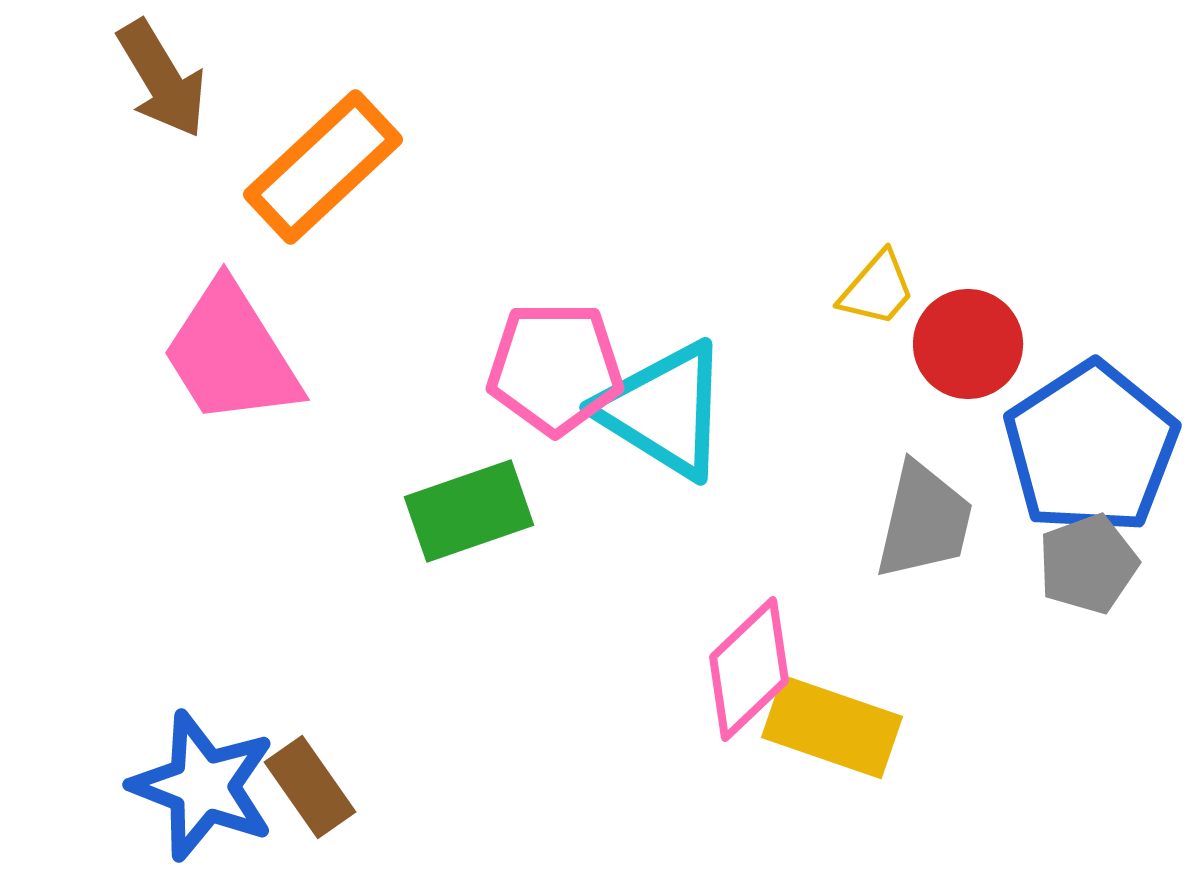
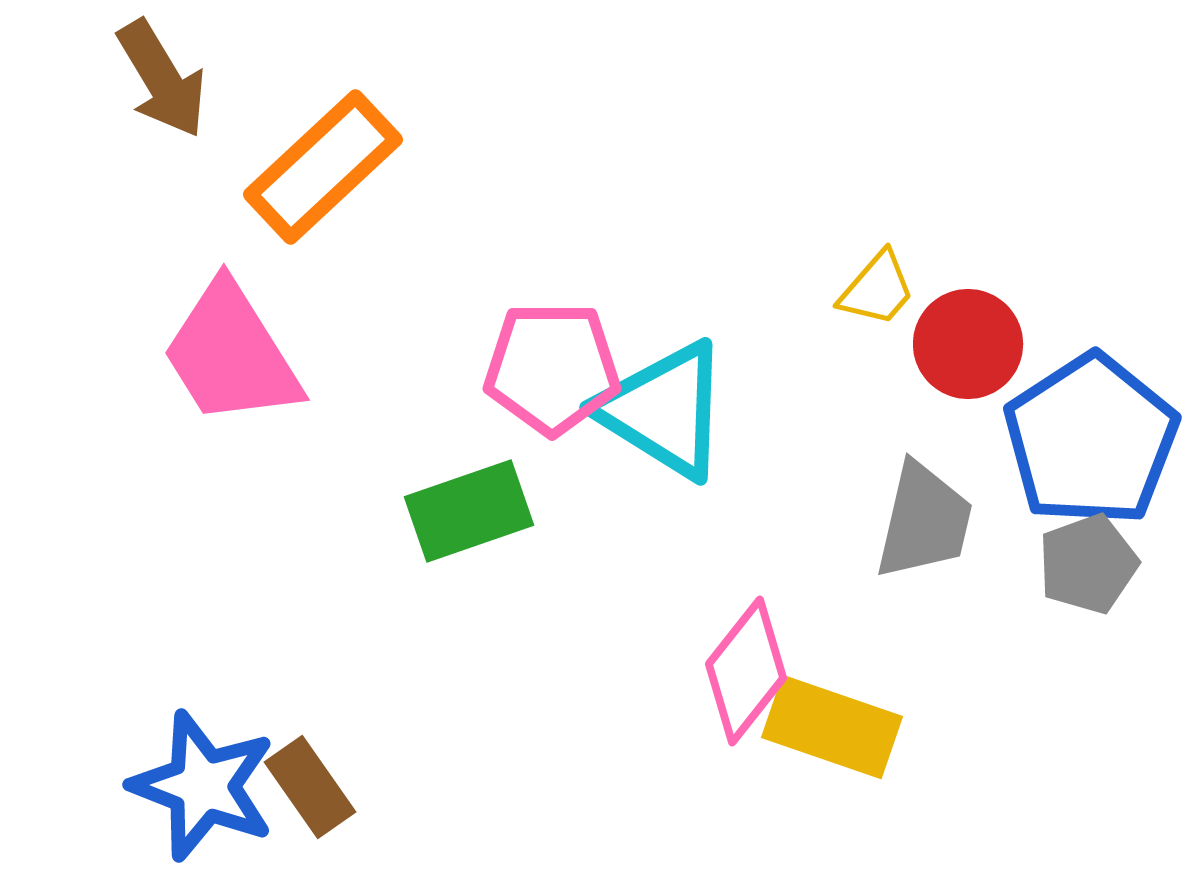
pink pentagon: moved 3 px left
blue pentagon: moved 8 px up
pink diamond: moved 3 px left, 2 px down; rotated 8 degrees counterclockwise
